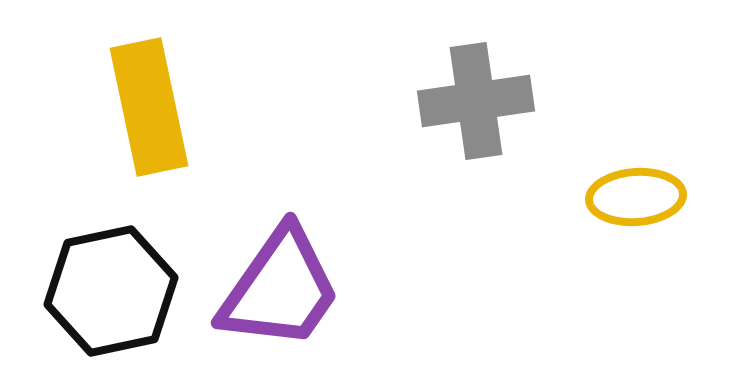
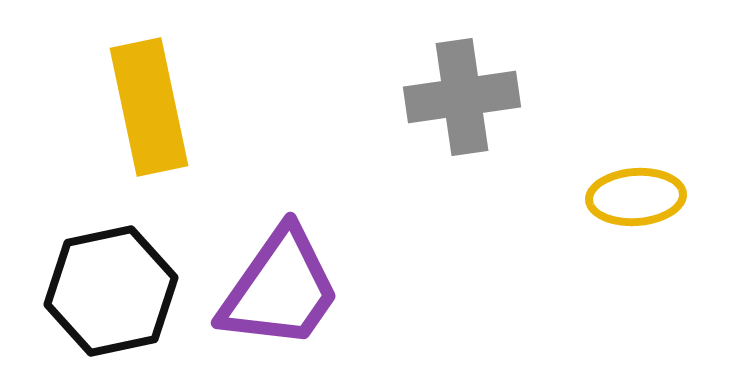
gray cross: moved 14 px left, 4 px up
